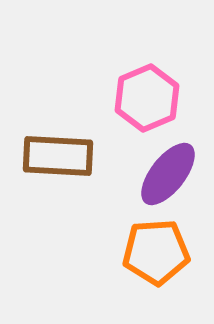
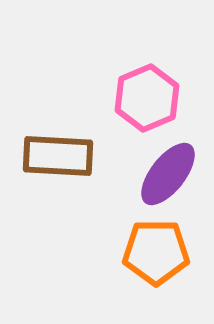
orange pentagon: rotated 4 degrees clockwise
